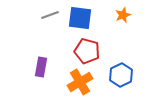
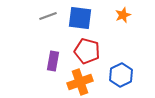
gray line: moved 2 px left, 1 px down
purple rectangle: moved 12 px right, 6 px up
orange cross: rotated 10 degrees clockwise
